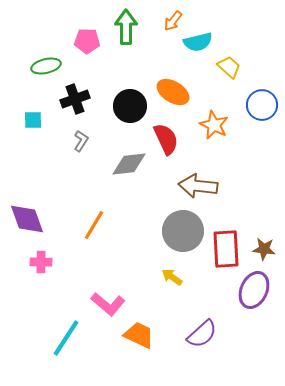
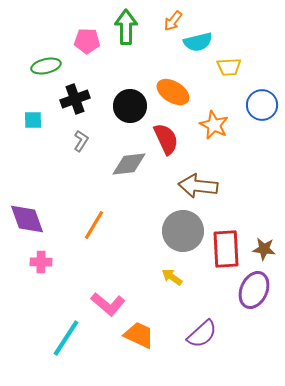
yellow trapezoid: rotated 135 degrees clockwise
